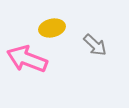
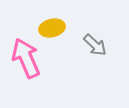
pink arrow: moved 1 px left, 1 px up; rotated 45 degrees clockwise
